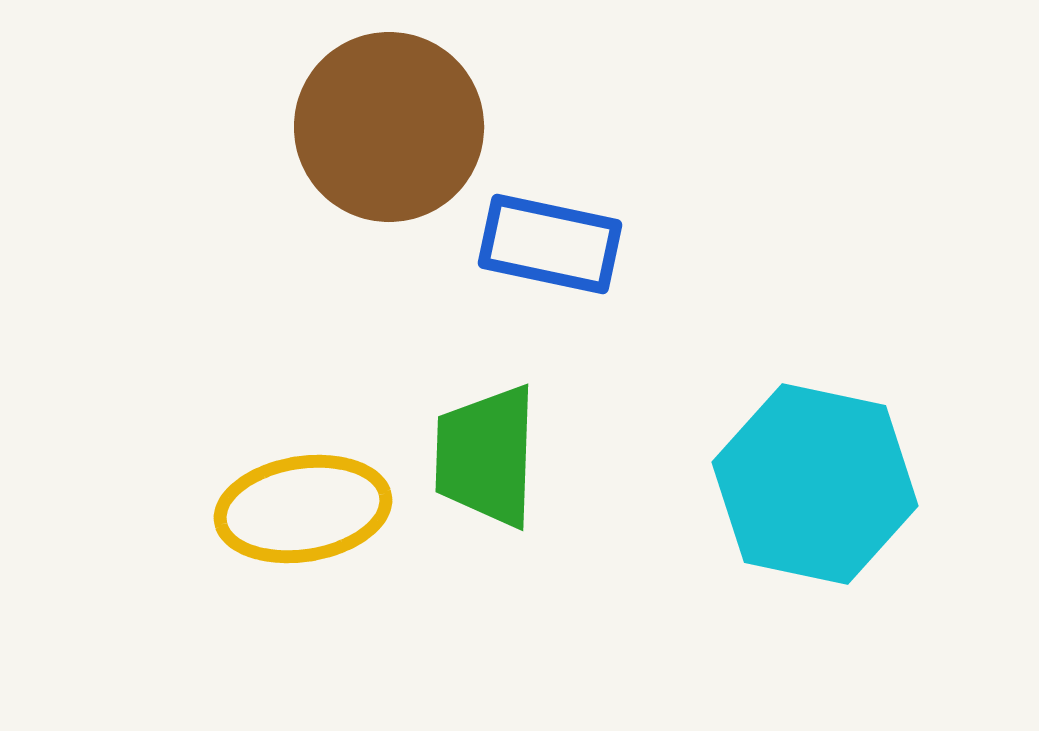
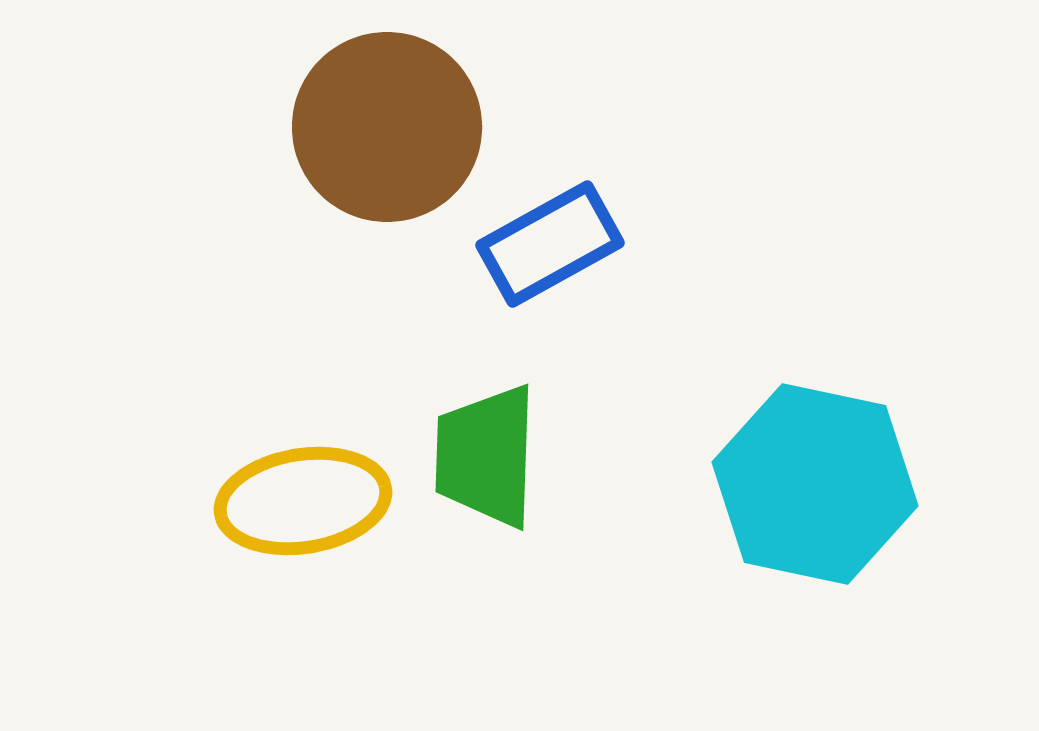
brown circle: moved 2 px left
blue rectangle: rotated 41 degrees counterclockwise
yellow ellipse: moved 8 px up
